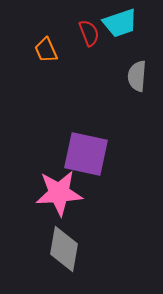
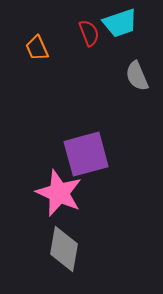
orange trapezoid: moved 9 px left, 2 px up
gray semicircle: rotated 28 degrees counterclockwise
purple square: rotated 27 degrees counterclockwise
pink star: rotated 27 degrees clockwise
